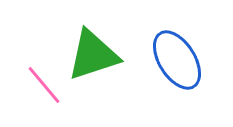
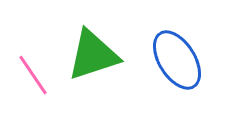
pink line: moved 11 px left, 10 px up; rotated 6 degrees clockwise
